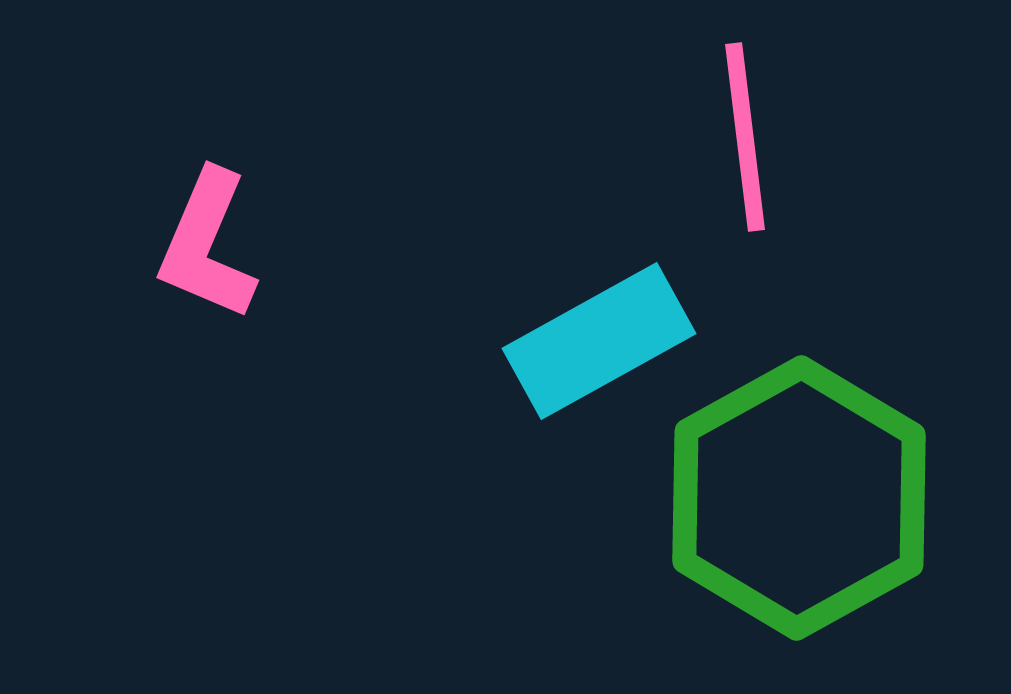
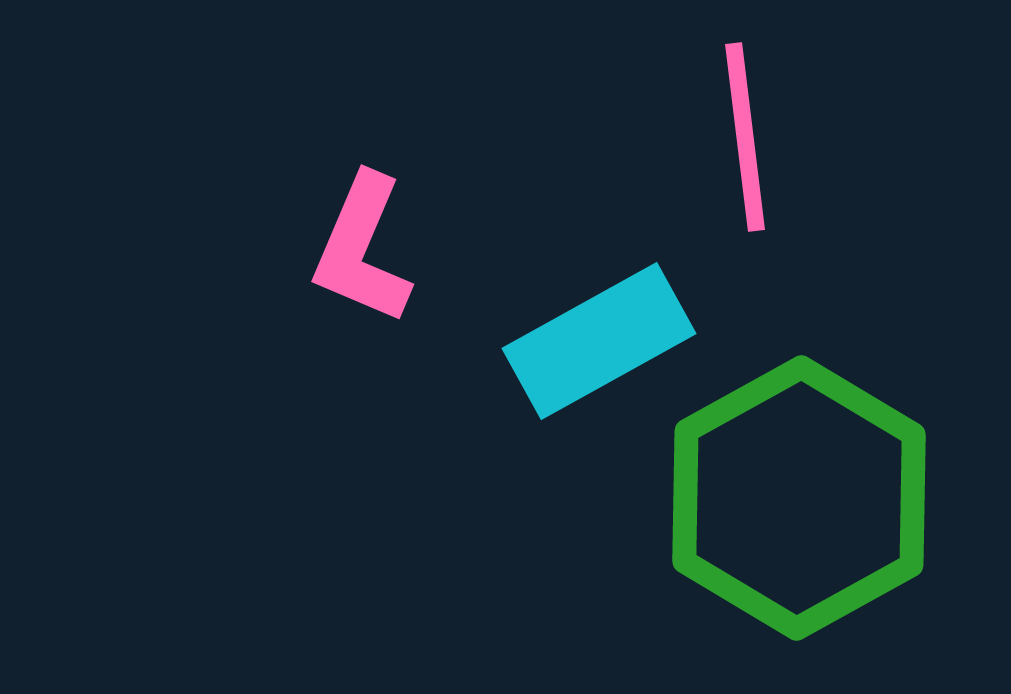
pink L-shape: moved 155 px right, 4 px down
